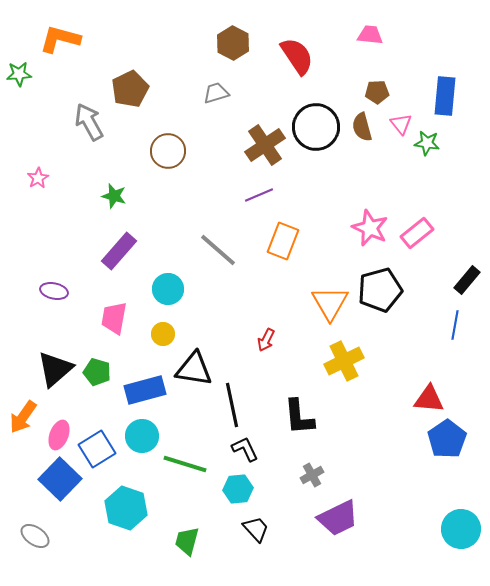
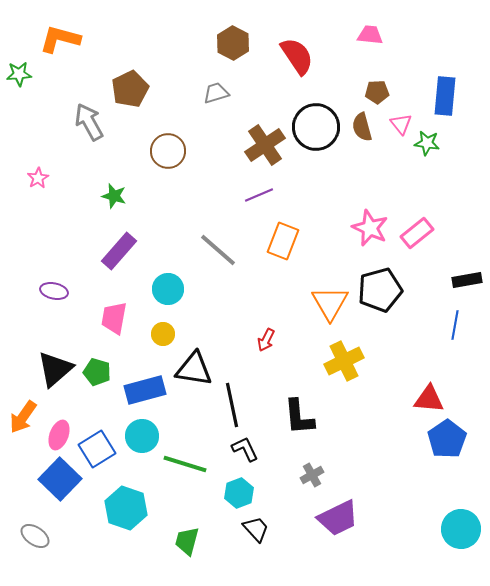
black rectangle at (467, 280): rotated 40 degrees clockwise
cyan hexagon at (238, 489): moved 1 px right, 4 px down; rotated 16 degrees counterclockwise
